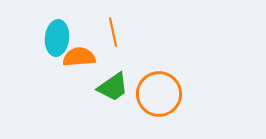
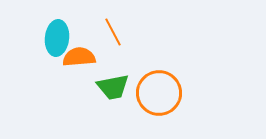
orange line: rotated 16 degrees counterclockwise
green trapezoid: rotated 24 degrees clockwise
orange circle: moved 1 px up
